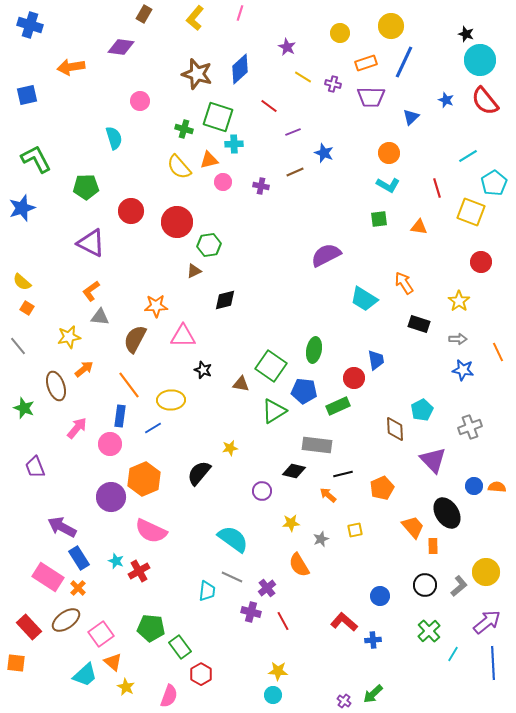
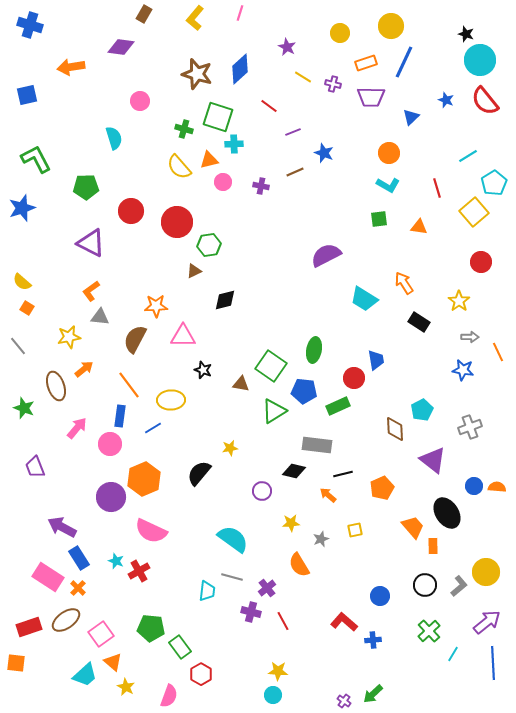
yellow square at (471, 212): moved 3 px right; rotated 28 degrees clockwise
black rectangle at (419, 324): moved 2 px up; rotated 15 degrees clockwise
gray arrow at (458, 339): moved 12 px right, 2 px up
purple triangle at (433, 460): rotated 8 degrees counterclockwise
gray line at (232, 577): rotated 10 degrees counterclockwise
red rectangle at (29, 627): rotated 65 degrees counterclockwise
